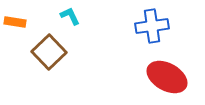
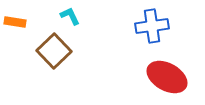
brown square: moved 5 px right, 1 px up
